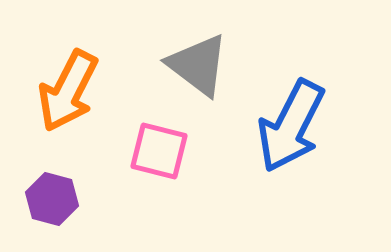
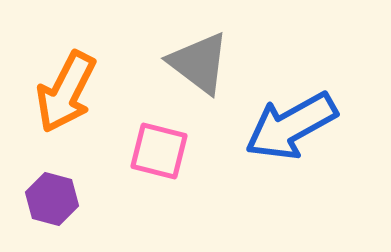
gray triangle: moved 1 px right, 2 px up
orange arrow: moved 2 px left, 1 px down
blue arrow: rotated 34 degrees clockwise
